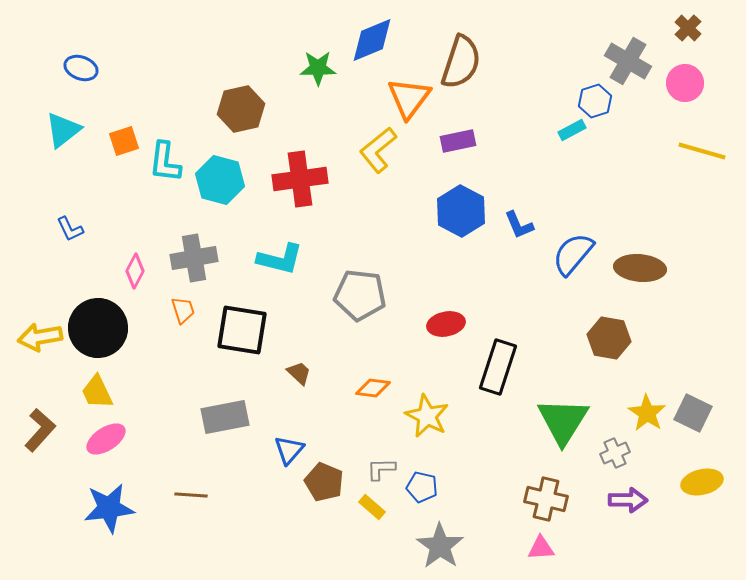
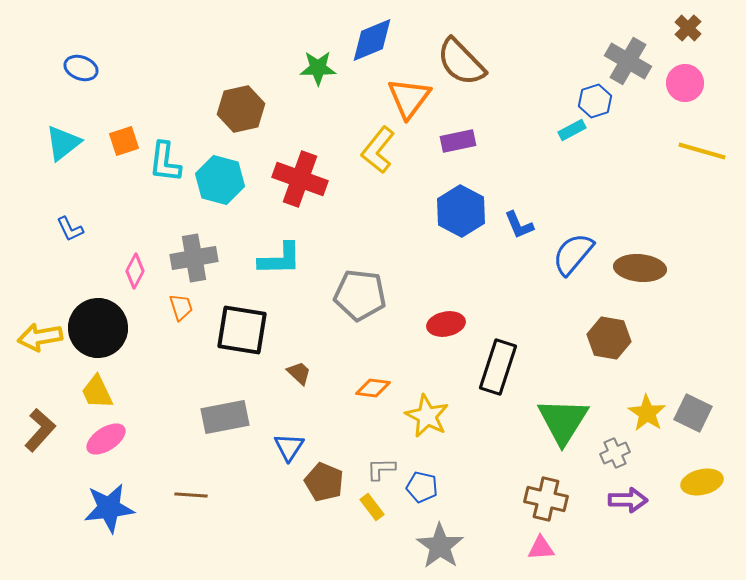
brown semicircle at (461, 62): rotated 118 degrees clockwise
cyan triangle at (63, 130): moved 13 px down
yellow L-shape at (378, 150): rotated 12 degrees counterclockwise
red cross at (300, 179): rotated 28 degrees clockwise
cyan L-shape at (280, 259): rotated 15 degrees counterclockwise
orange trapezoid at (183, 310): moved 2 px left, 3 px up
blue triangle at (289, 450): moved 3 px up; rotated 8 degrees counterclockwise
yellow rectangle at (372, 507): rotated 12 degrees clockwise
